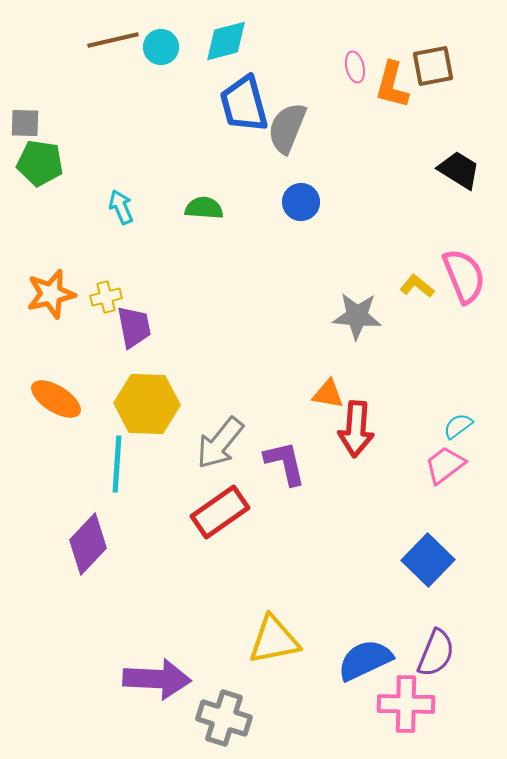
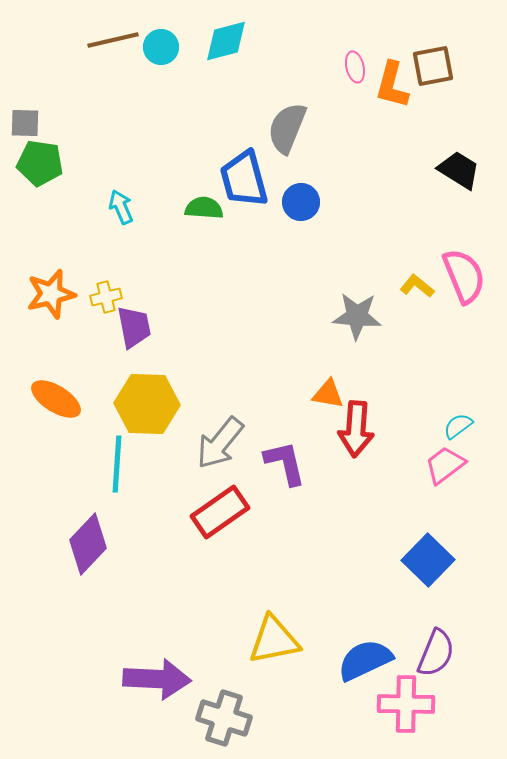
blue trapezoid: moved 75 px down
